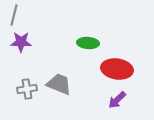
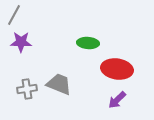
gray line: rotated 15 degrees clockwise
